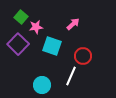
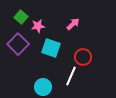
pink star: moved 2 px right, 1 px up
cyan square: moved 1 px left, 2 px down
red circle: moved 1 px down
cyan circle: moved 1 px right, 2 px down
